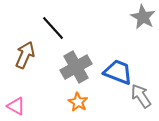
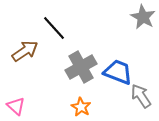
black line: moved 1 px right
brown arrow: moved 4 px up; rotated 32 degrees clockwise
gray cross: moved 5 px right
orange star: moved 3 px right, 5 px down
pink triangle: rotated 12 degrees clockwise
